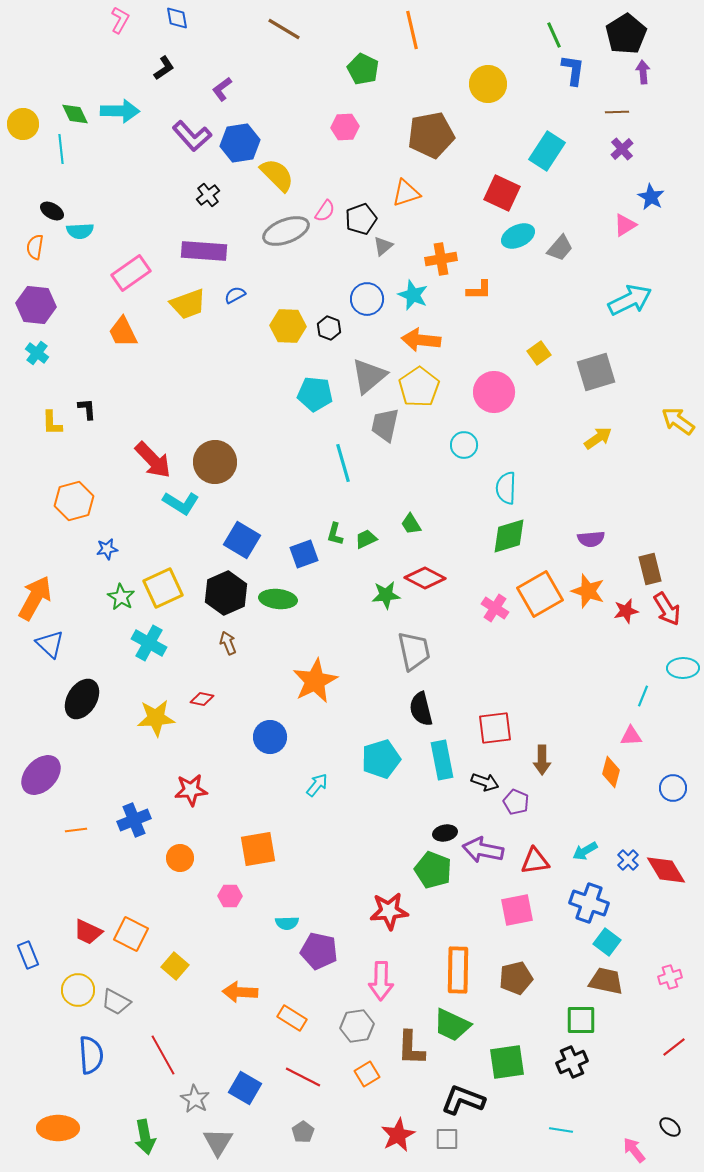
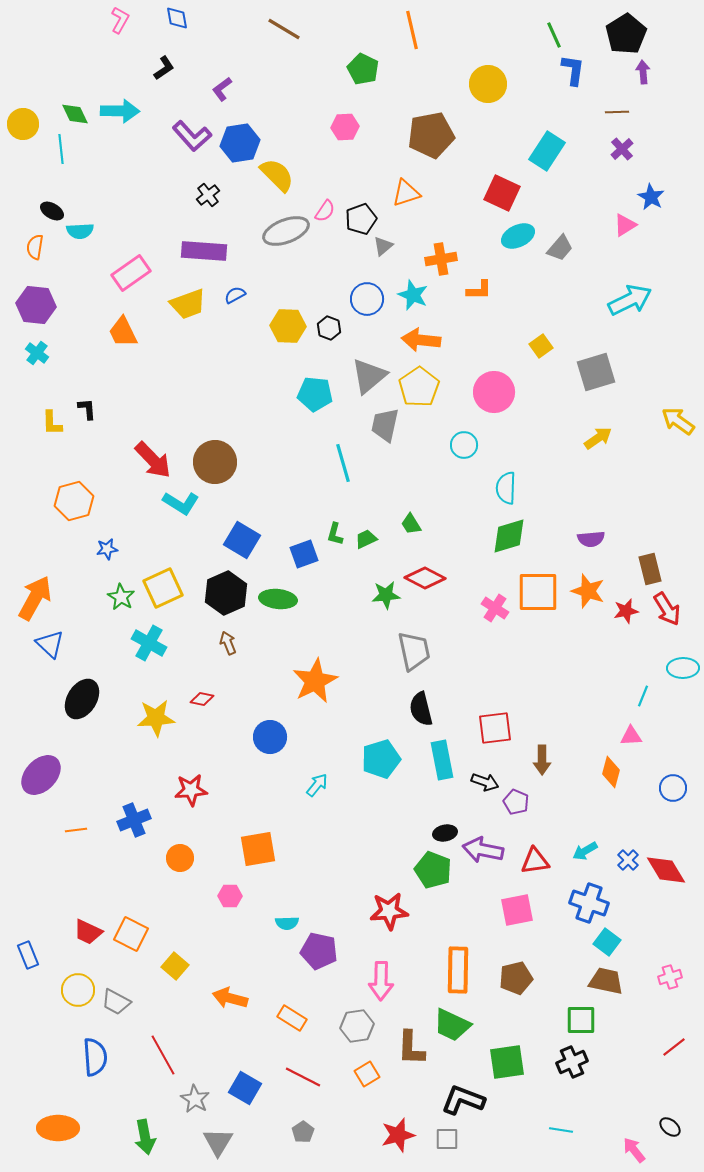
yellow square at (539, 353): moved 2 px right, 7 px up
orange square at (540, 594): moved 2 px left, 2 px up; rotated 30 degrees clockwise
orange arrow at (240, 992): moved 10 px left, 6 px down; rotated 12 degrees clockwise
blue semicircle at (91, 1055): moved 4 px right, 2 px down
red star at (398, 1135): rotated 12 degrees clockwise
